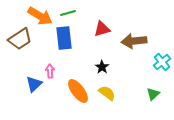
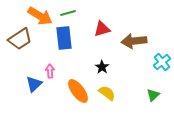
green triangle: moved 1 px down
